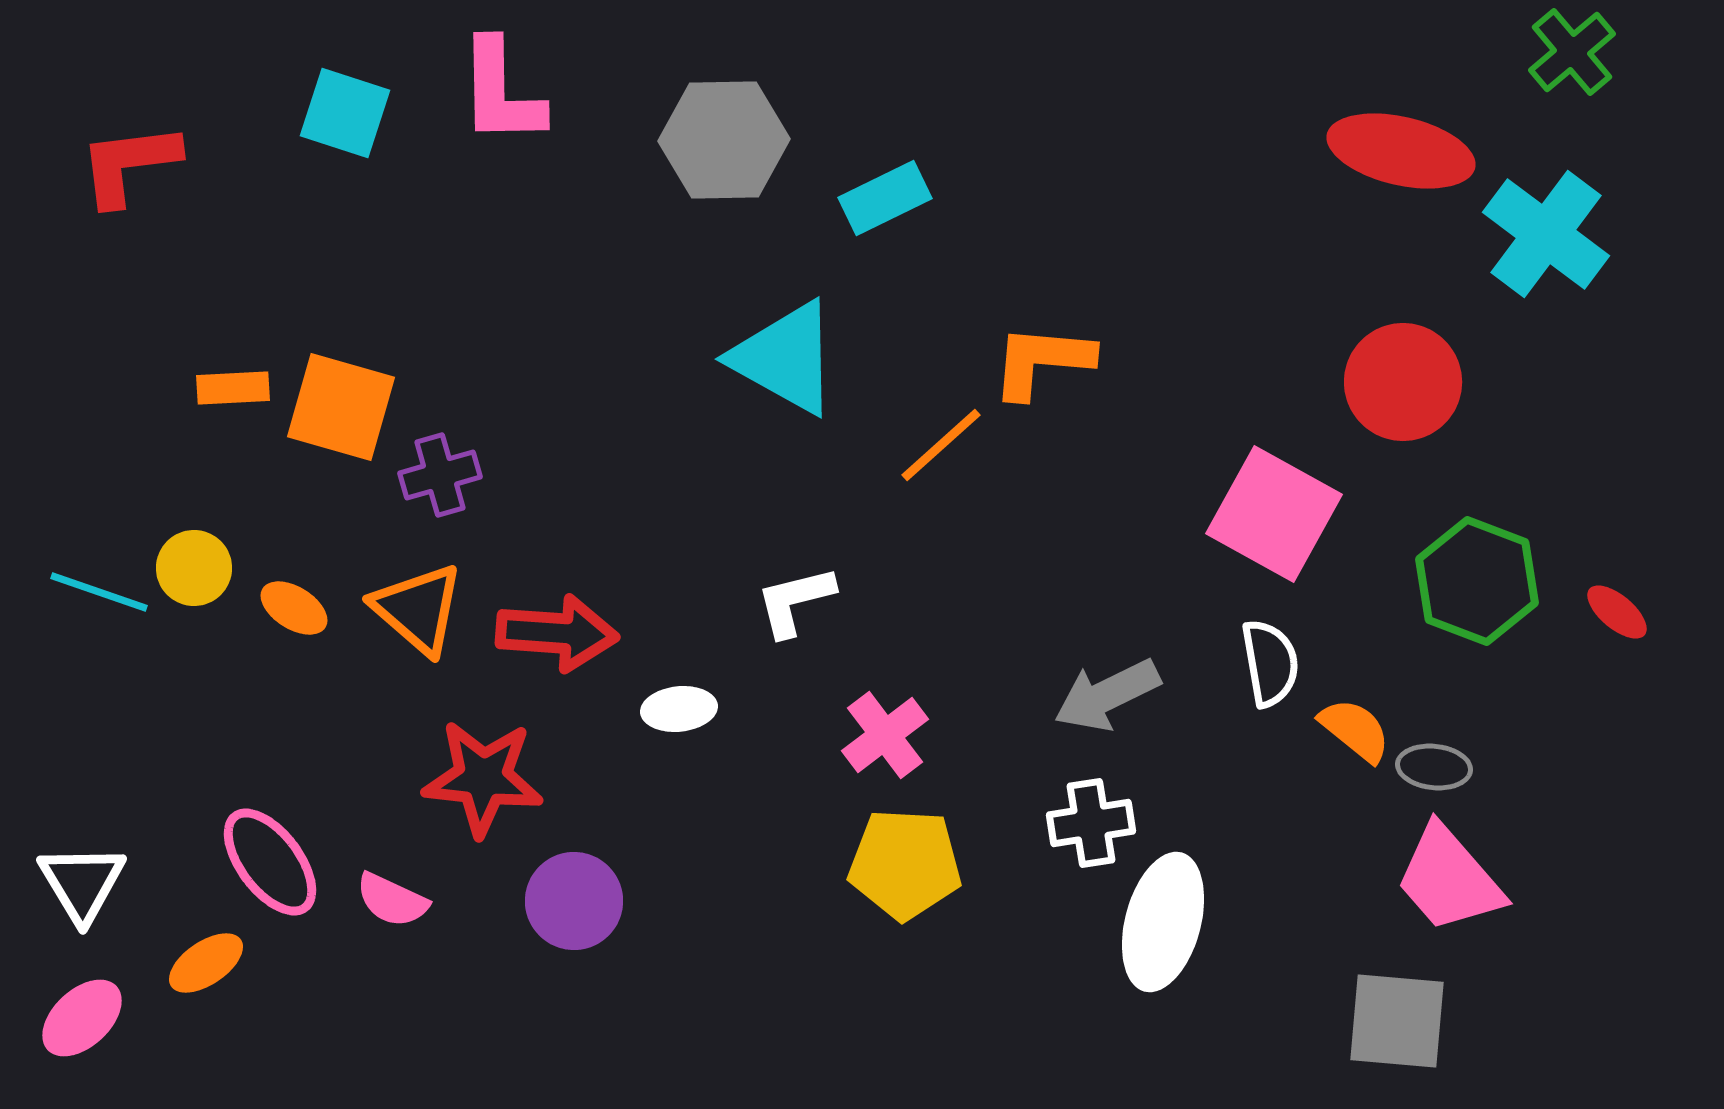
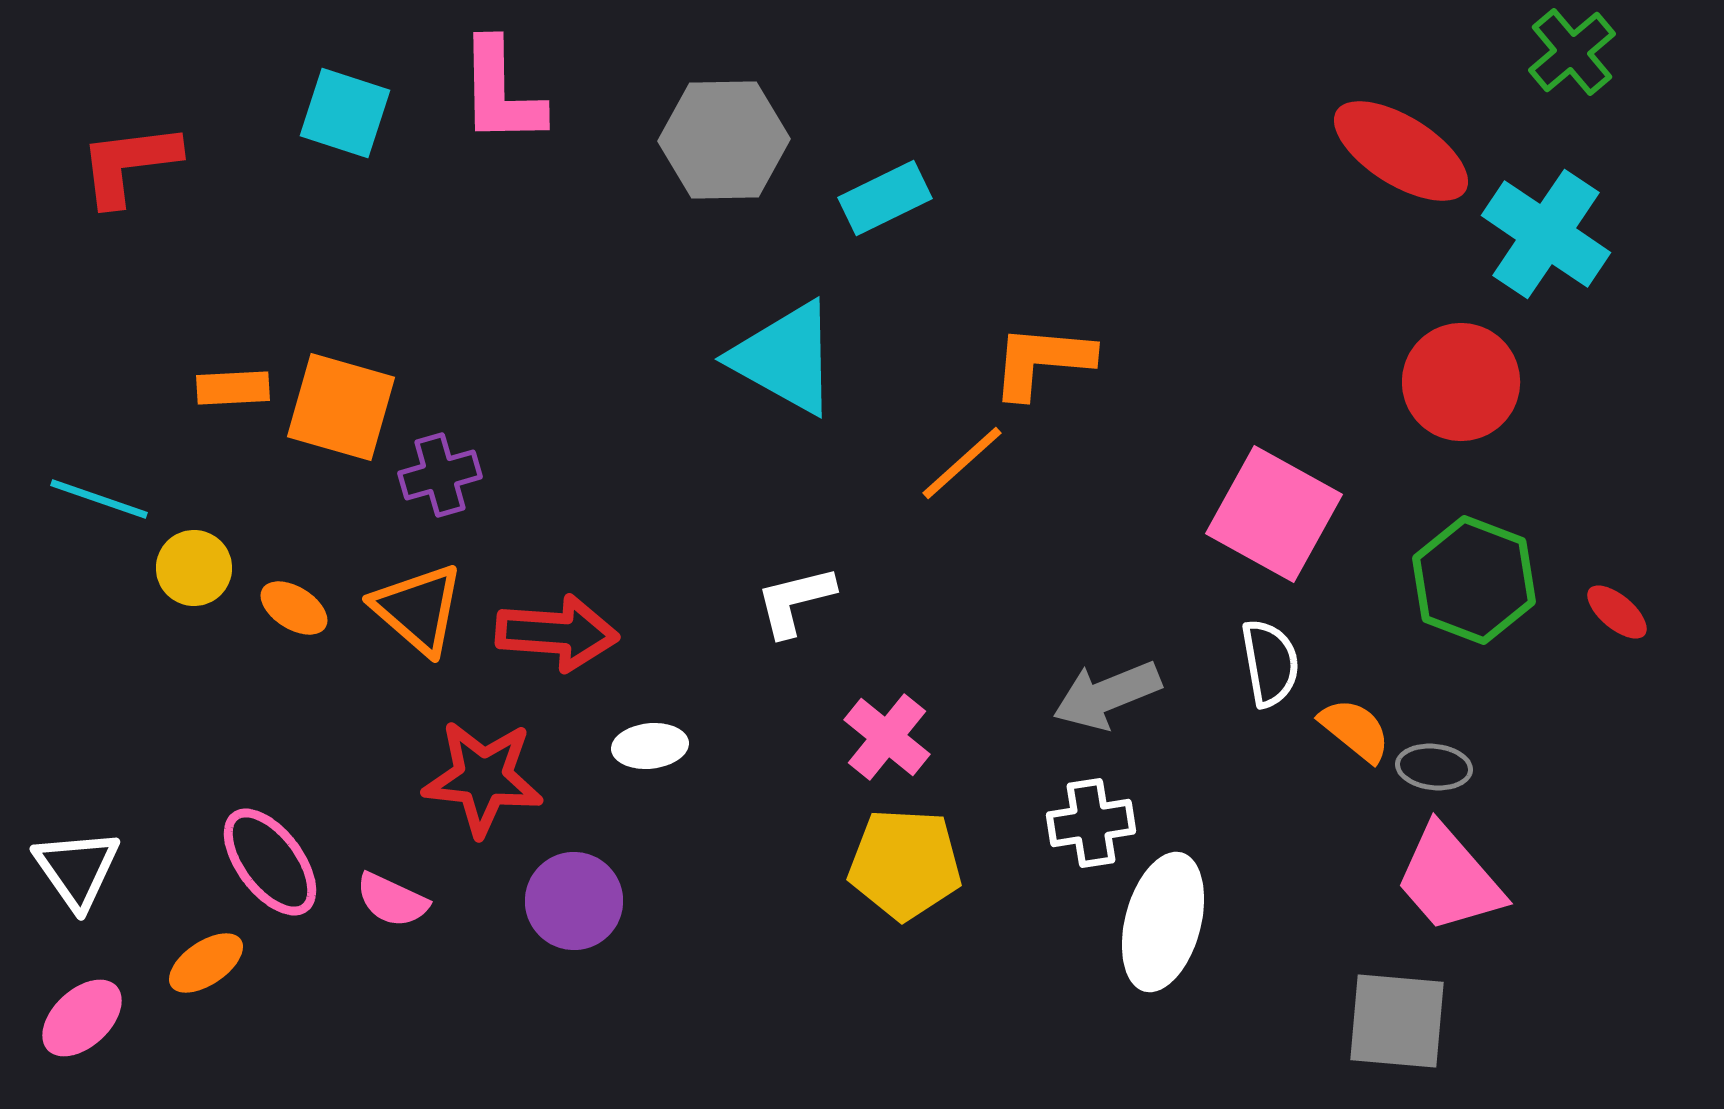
red ellipse at (1401, 151): rotated 19 degrees clockwise
cyan cross at (1546, 234): rotated 3 degrees counterclockwise
red circle at (1403, 382): moved 58 px right
orange line at (941, 445): moved 21 px right, 18 px down
green hexagon at (1477, 581): moved 3 px left, 1 px up
cyan line at (99, 592): moved 93 px up
gray arrow at (1107, 695): rotated 4 degrees clockwise
white ellipse at (679, 709): moved 29 px left, 37 px down
pink cross at (885, 735): moved 2 px right, 2 px down; rotated 14 degrees counterclockwise
white triangle at (82, 883): moved 5 px left, 14 px up; rotated 4 degrees counterclockwise
